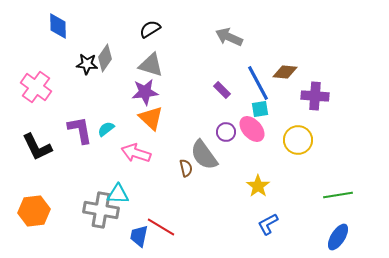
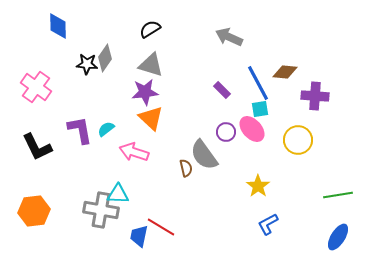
pink arrow: moved 2 px left, 1 px up
